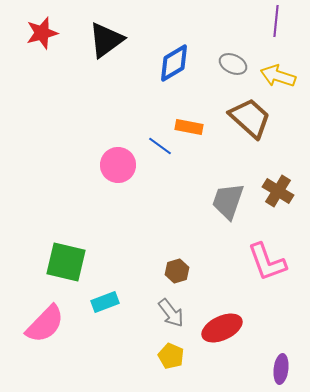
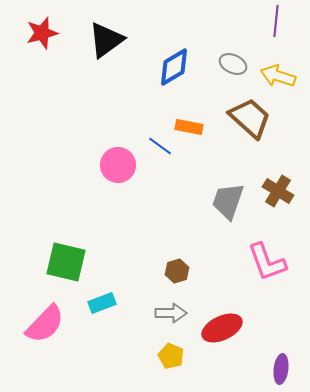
blue diamond: moved 4 px down
cyan rectangle: moved 3 px left, 1 px down
gray arrow: rotated 52 degrees counterclockwise
